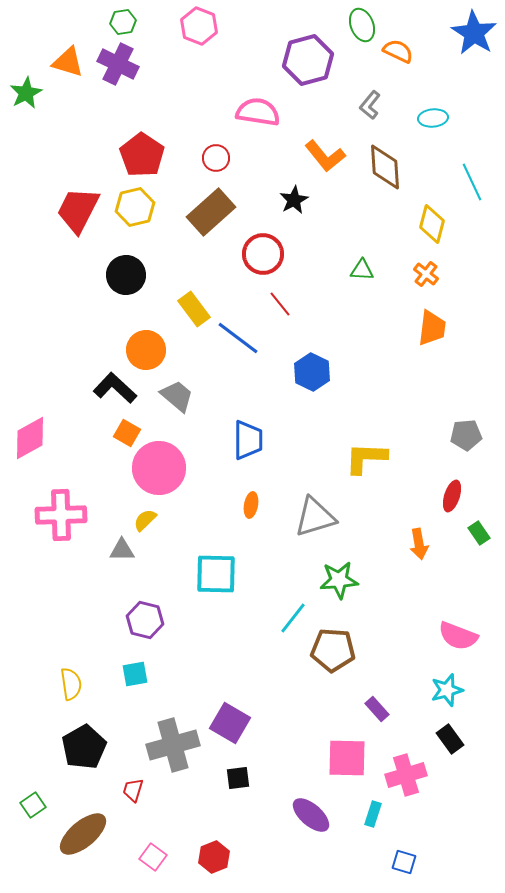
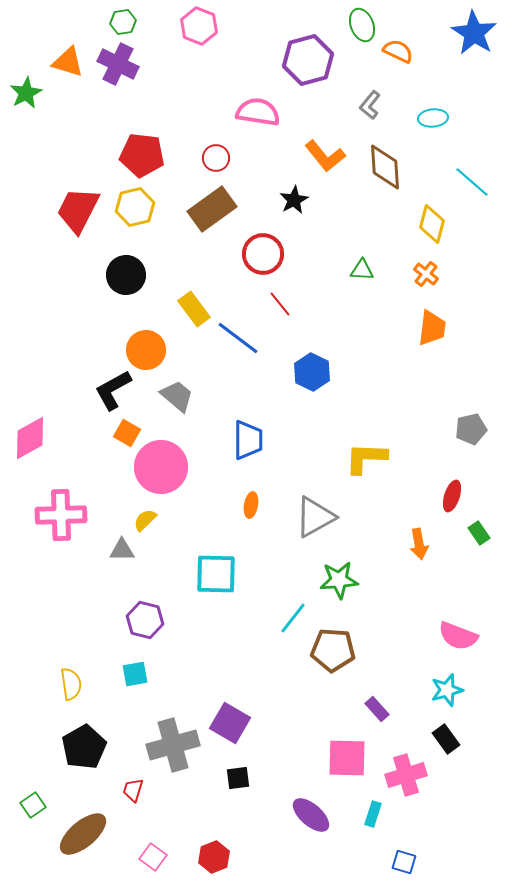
red pentagon at (142, 155): rotated 27 degrees counterclockwise
cyan line at (472, 182): rotated 24 degrees counterclockwise
brown rectangle at (211, 212): moved 1 px right, 3 px up; rotated 6 degrees clockwise
black L-shape at (115, 388): moved 2 px left, 2 px down; rotated 72 degrees counterclockwise
gray pentagon at (466, 435): moved 5 px right, 6 px up; rotated 8 degrees counterclockwise
pink circle at (159, 468): moved 2 px right, 1 px up
gray triangle at (315, 517): rotated 12 degrees counterclockwise
black rectangle at (450, 739): moved 4 px left
